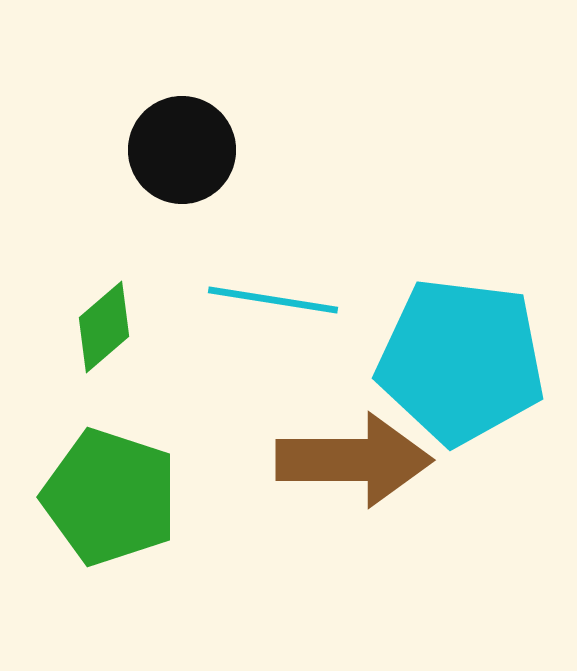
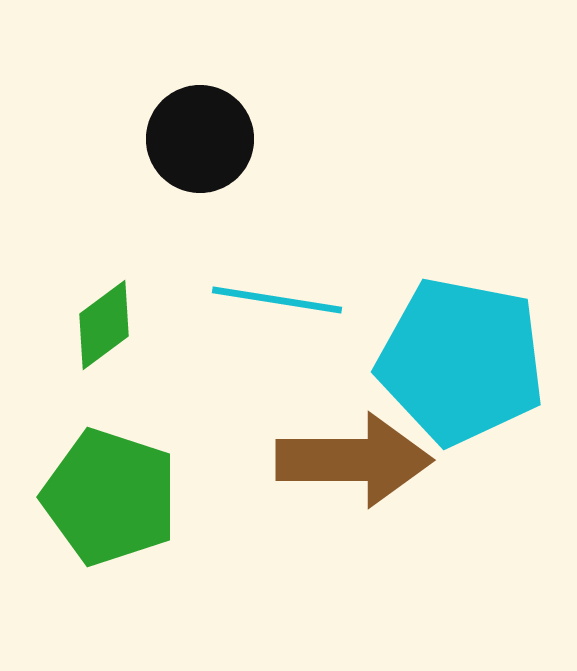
black circle: moved 18 px right, 11 px up
cyan line: moved 4 px right
green diamond: moved 2 px up; rotated 4 degrees clockwise
cyan pentagon: rotated 4 degrees clockwise
